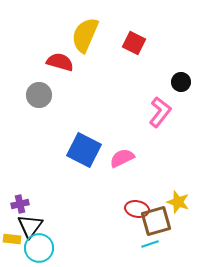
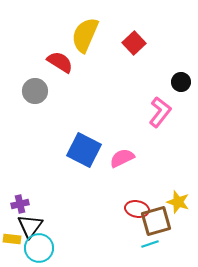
red square: rotated 20 degrees clockwise
red semicircle: rotated 16 degrees clockwise
gray circle: moved 4 px left, 4 px up
